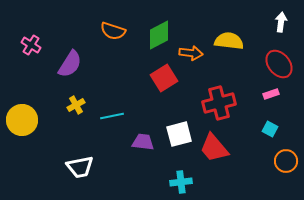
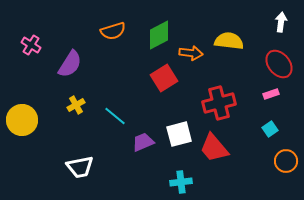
orange semicircle: rotated 35 degrees counterclockwise
cyan line: moved 3 px right; rotated 50 degrees clockwise
cyan square: rotated 28 degrees clockwise
purple trapezoid: rotated 30 degrees counterclockwise
